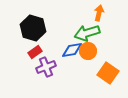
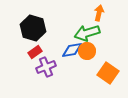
orange circle: moved 1 px left
